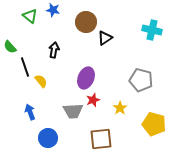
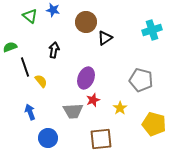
cyan cross: rotated 30 degrees counterclockwise
green semicircle: rotated 112 degrees clockwise
